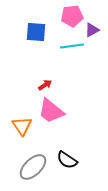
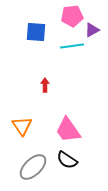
red arrow: rotated 56 degrees counterclockwise
pink trapezoid: moved 17 px right, 19 px down; rotated 16 degrees clockwise
